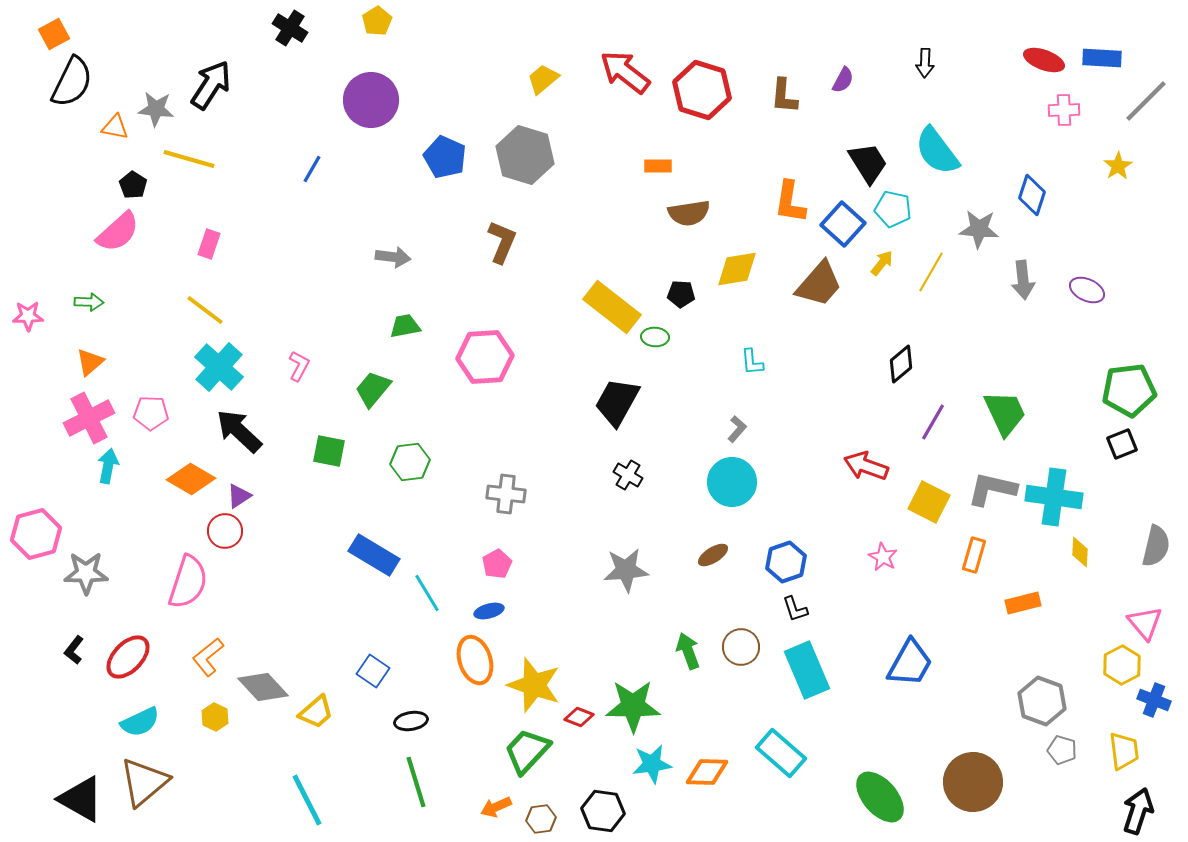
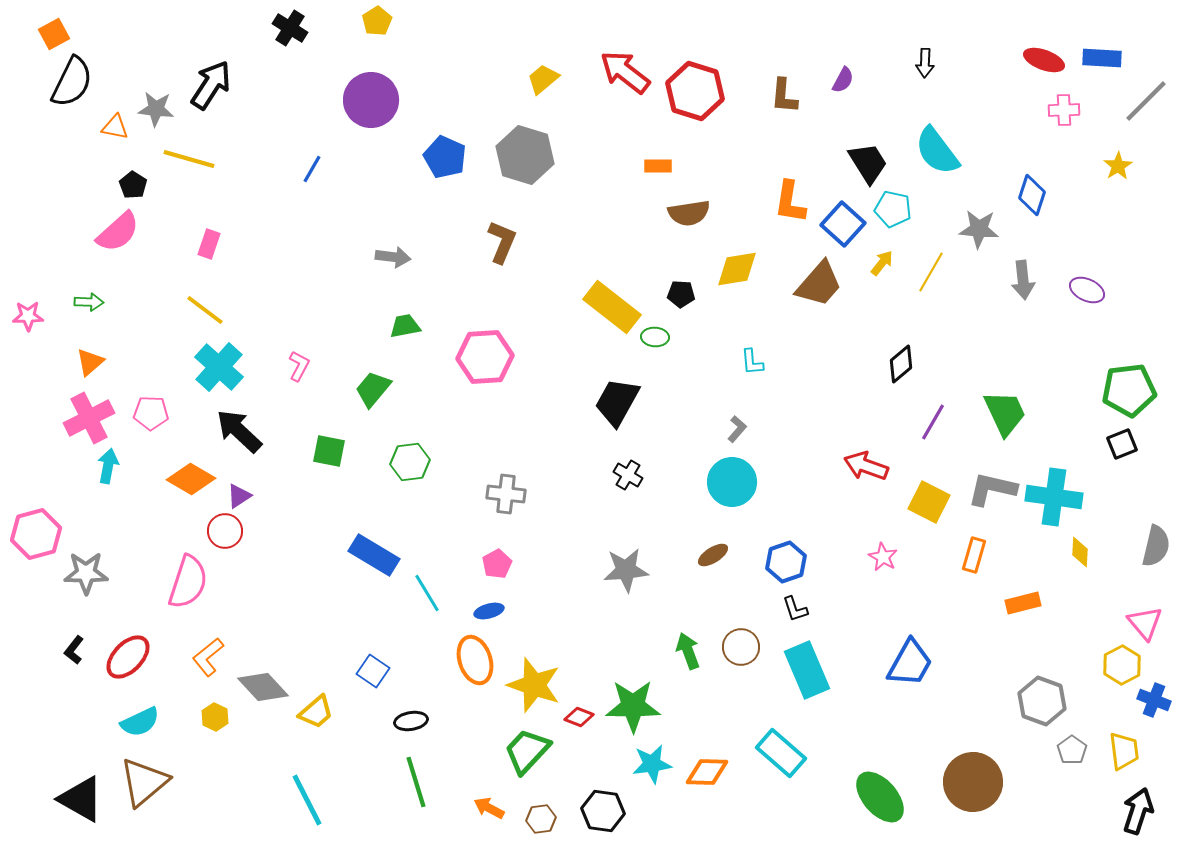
red hexagon at (702, 90): moved 7 px left, 1 px down
gray pentagon at (1062, 750): moved 10 px right; rotated 20 degrees clockwise
orange arrow at (496, 807): moved 7 px left, 1 px down; rotated 52 degrees clockwise
